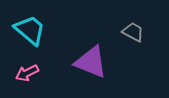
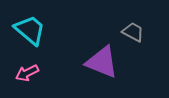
purple triangle: moved 11 px right
